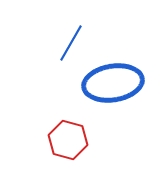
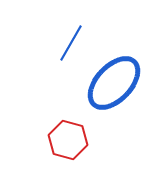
blue ellipse: moved 1 px right; rotated 38 degrees counterclockwise
